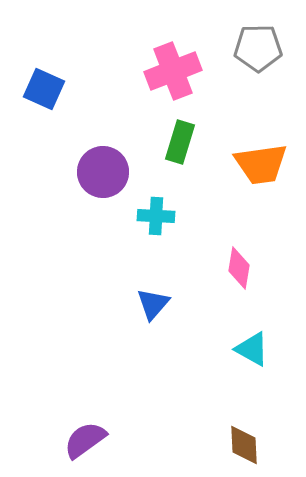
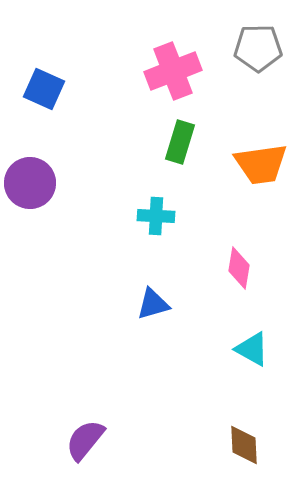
purple circle: moved 73 px left, 11 px down
blue triangle: rotated 33 degrees clockwise
purple semicircle: rotated 15 degrees counterclockwise
